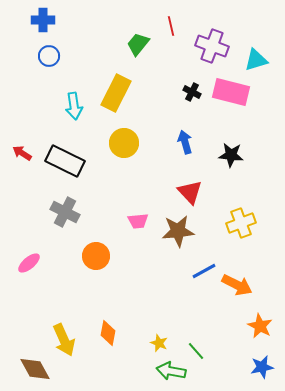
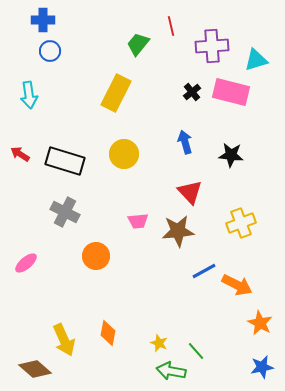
purple cross: rotated 24 degrees counterclockwise
blue circle: moved 1 px right, 5 px up
black cross: rotated 24 degrees clockwise
cyan arrow: moved 45 px left, 11 px up
yellow circle: moved 11 px down
red arrow: moved 2 px left, 1 px down
black rectangle: rotated 9 degrees counterclockwise
pink ellipse: moved 3 px left
orange star: moved 3 px up
brown diamond: rotated 20 degrees counterclockwise
